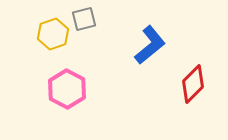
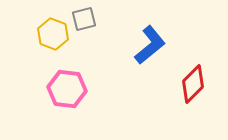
yellow hexagon: rotated 20 degrees counterclockwise
pink hexagon: rotated 21 degrees counterclockwise
